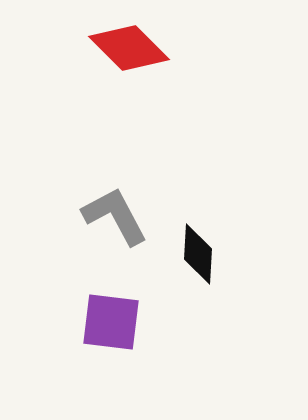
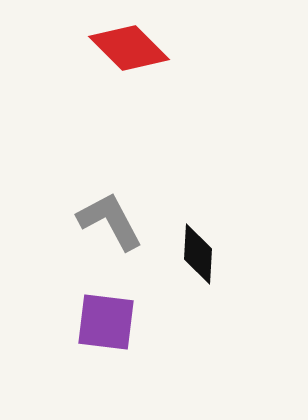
gray L-shape: moved 5 px left, 5 px down
purple square: moved 5 px left
